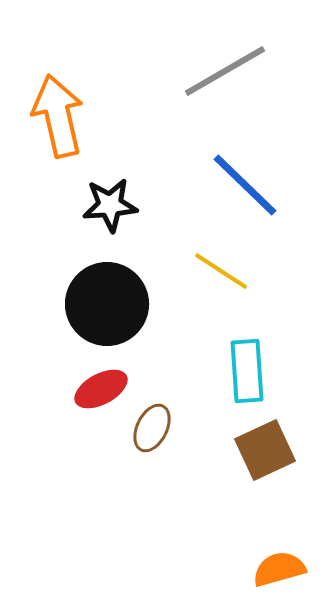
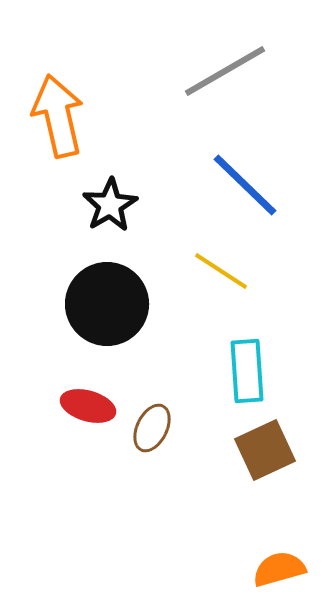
black star: rotated 26 degrees counterclockwise
red ellipse: moved 13 px left, 17 px down; rotated 44 degrees clockwise
